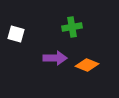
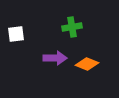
white square: rotated 24 degrees counterclockwise
orange diamond: moved 1 px up
